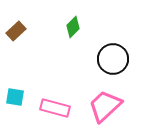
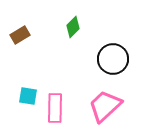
brown rectangle: moved 4 px right, 4 px down; rotated 12 degrees clockwise
cyan square: moved 13 px right, 1 px up
pink rectangle: rotated 76 degrees clockwise
